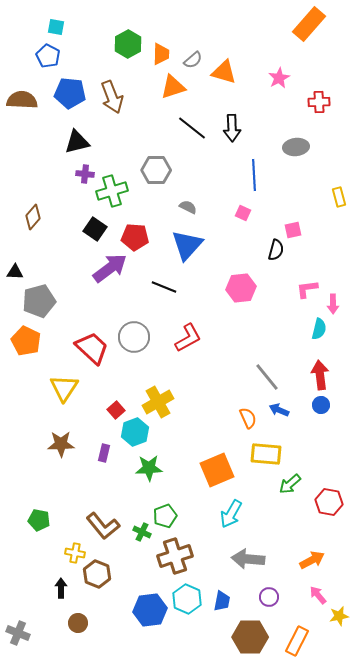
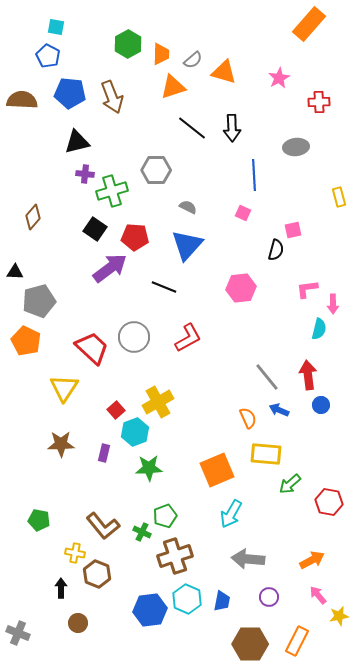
red arrow at (320, 375): moved 12 px left
brown hexagon at (250, 637): moved 7 px down
